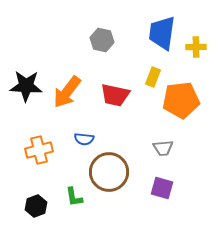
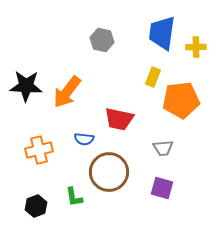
red trapezoid: moved 4 px right, 24 px down
